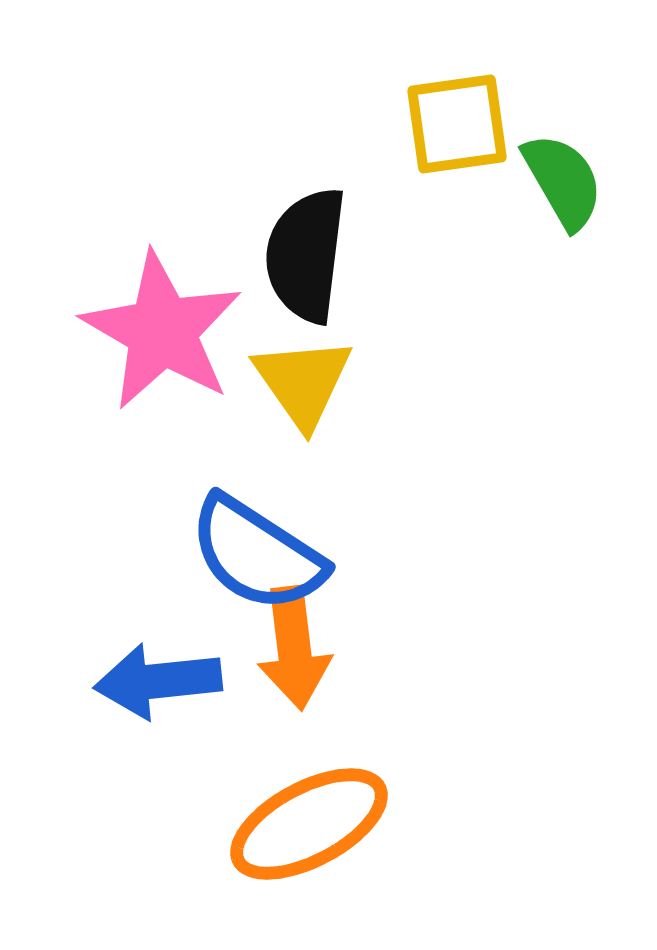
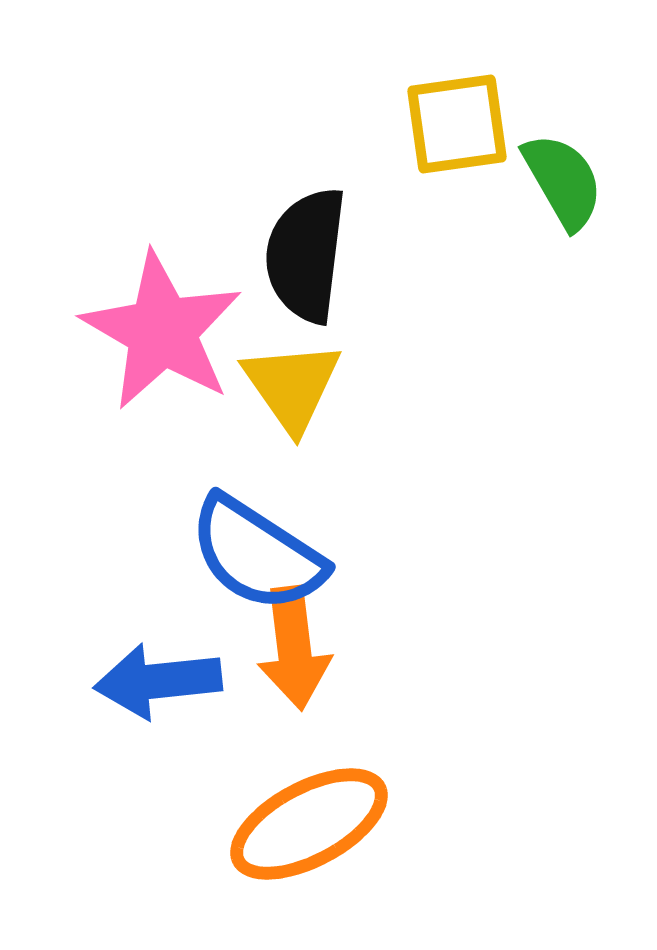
yellow triangle: moved 11 px left, 4 px down
